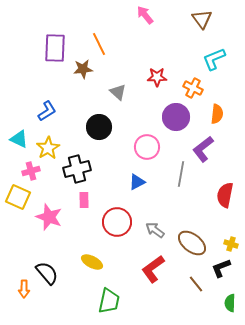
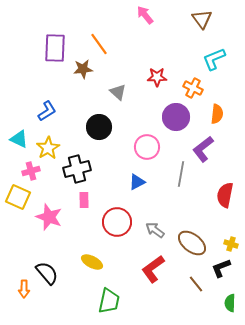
orange line: rotated 10 degrees counterclockwise
